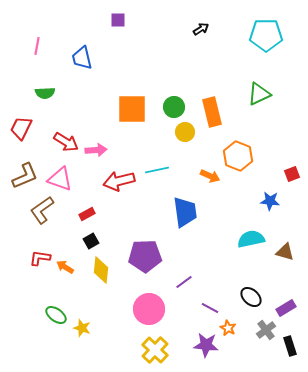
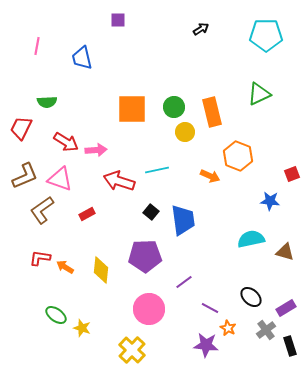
green semicircle at (45, 93): moved 2 px right, 9 px down
red arrow at (119, 181): rotated 32 degrees clockwise
blue trapezoid at (185, 212): moved 2 px left, 8 px down
black square at (91, 241): moved 60 px right, 29 px up; rotated 21 degrees counterclockwise
yellow cross at (155, 350): moved 23 px left
